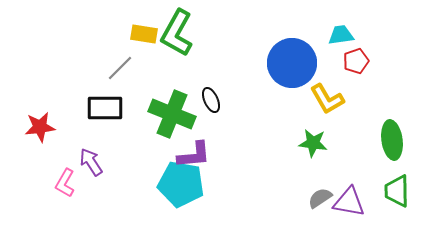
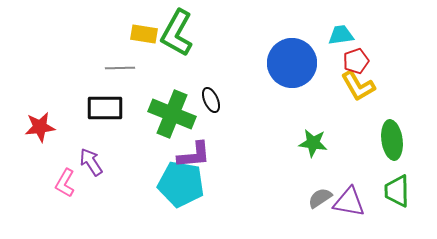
gray line: rotated 44 degrees clockwise
yellow L-shape: moved 31 px right, 13 px up
